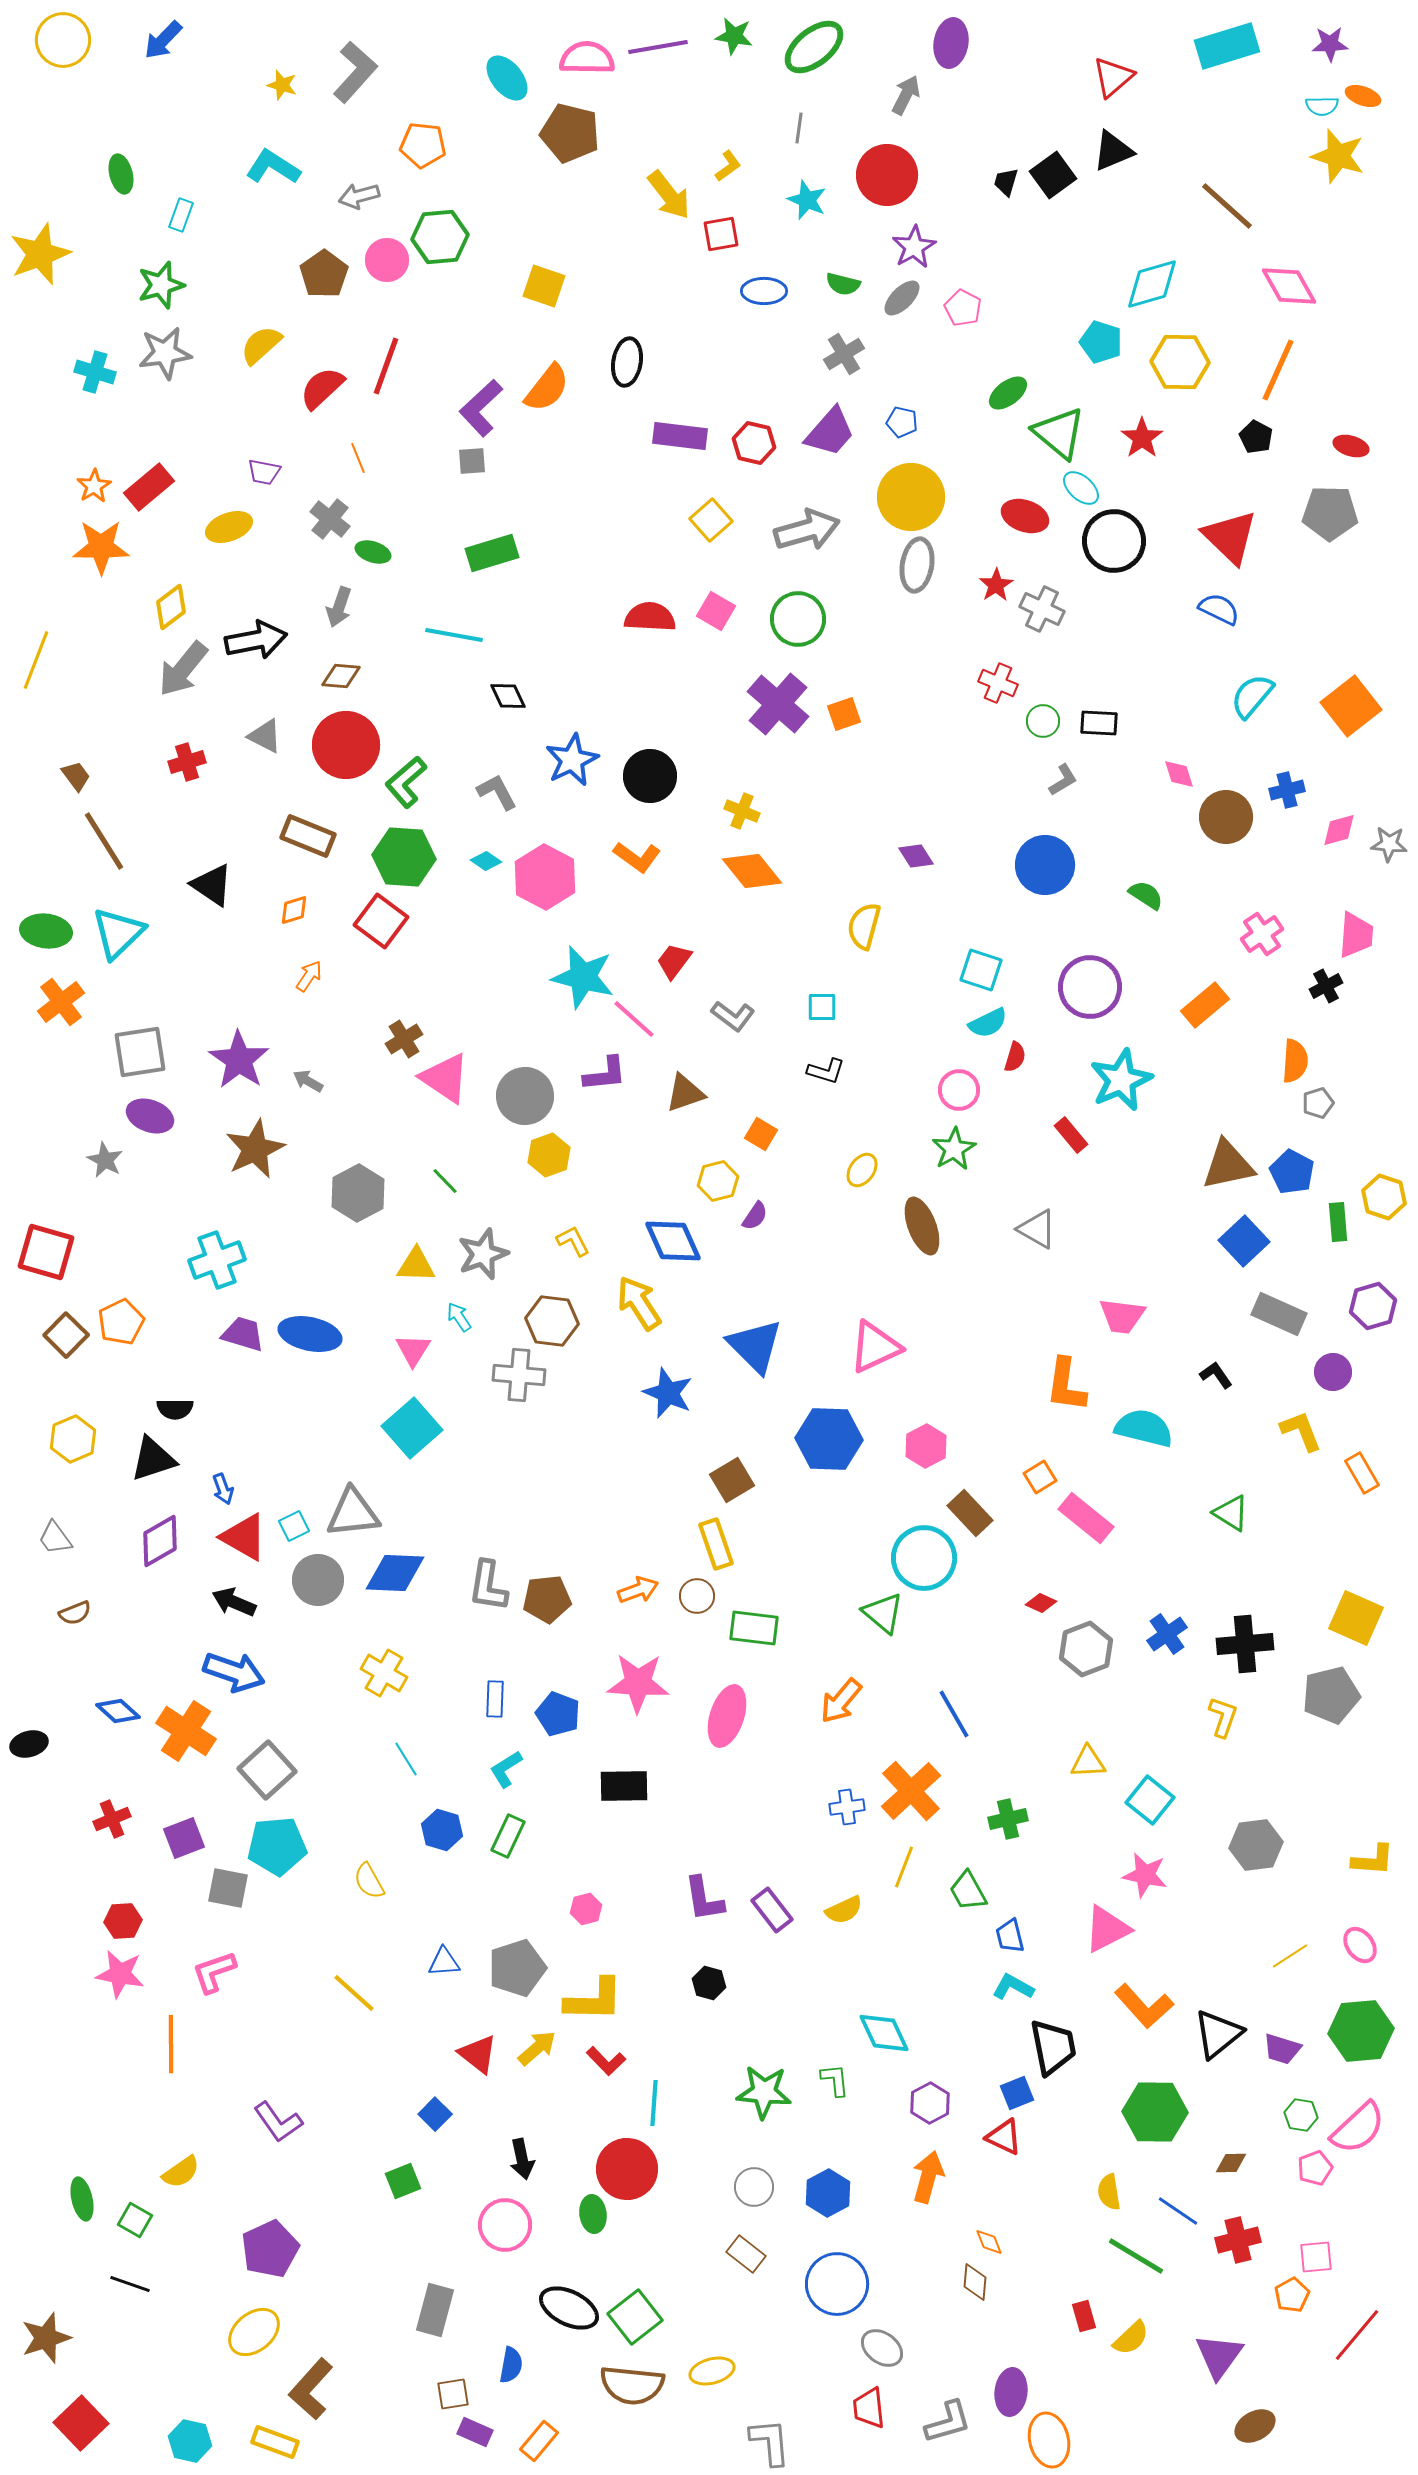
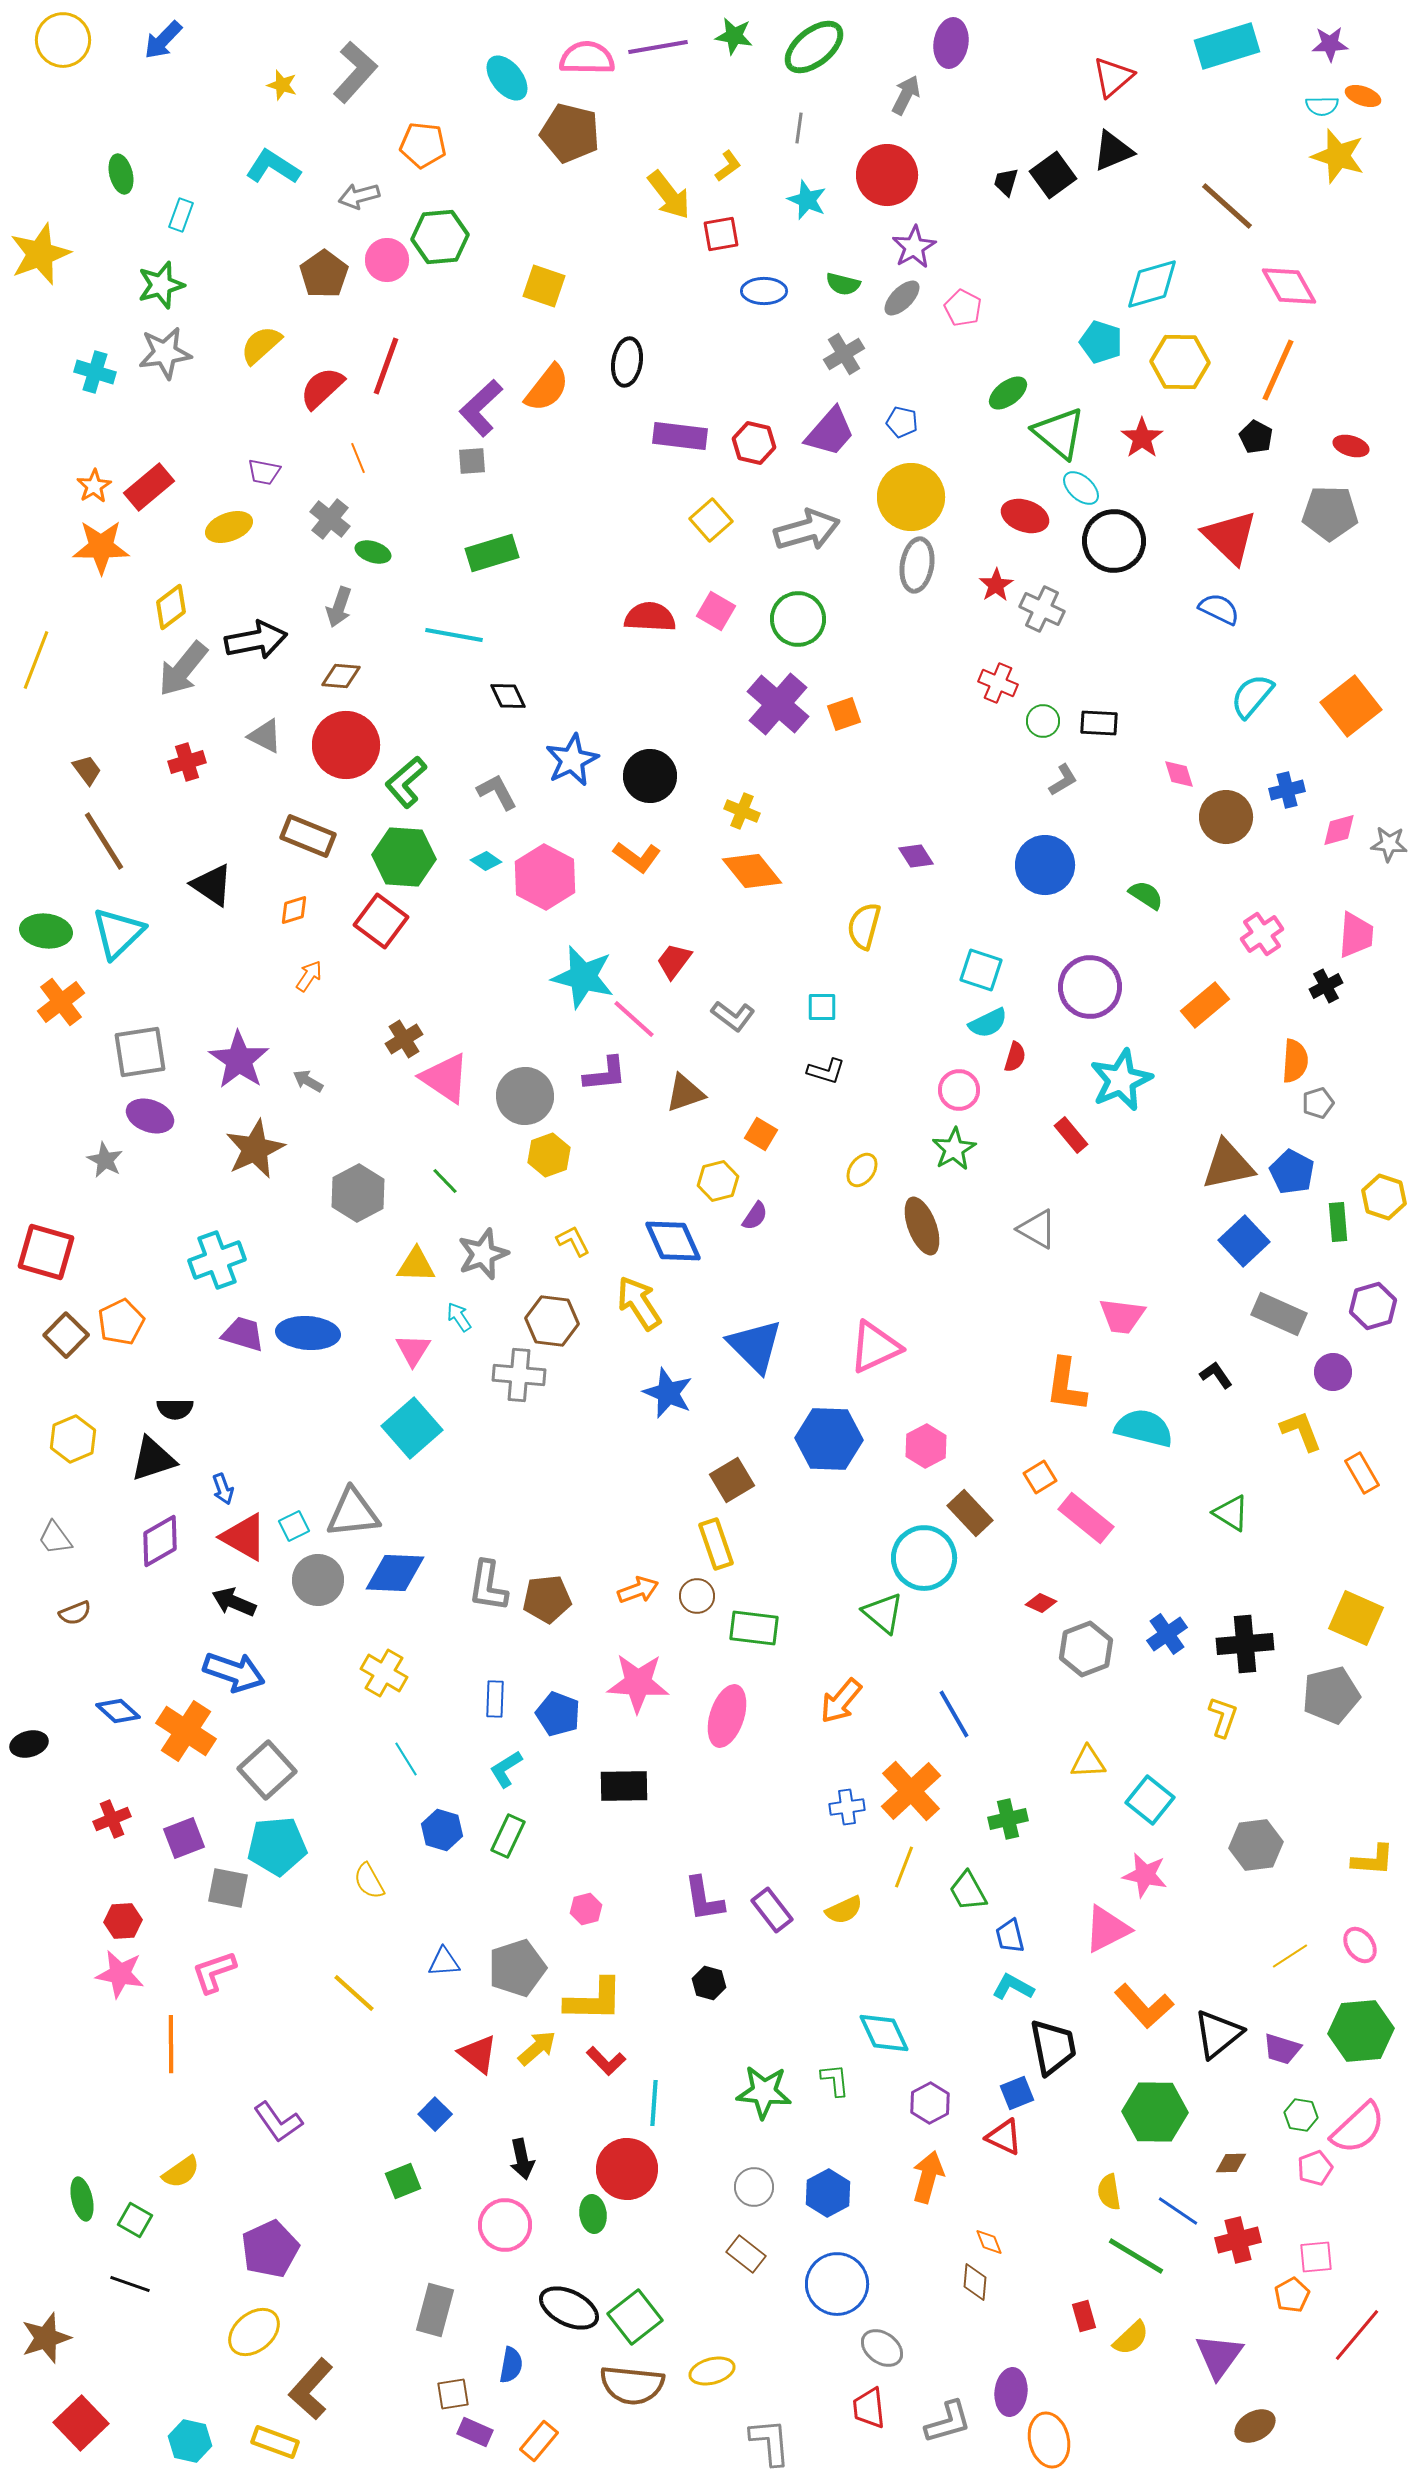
brown trapezoid at (76, 776): moved 11 px right, 6 px up
blue ellipse at (310, 1334): moved 2 px left, 1 px up; rotated 8 degrees counterclockwise
